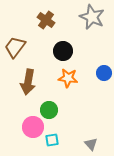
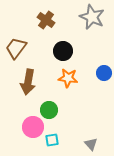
brown trapezoid: moved 1 px right, 1 px down
